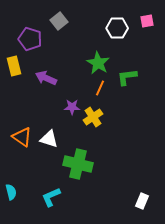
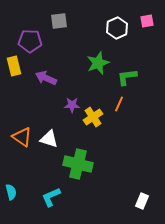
gray square: rotated 30 degrees clockwise
white hexagon: rotated 25 degrees counterclockwise
purple pentagon: moved 2 px down; rotated 15 degrees counterclockwise
green star: rotated 20 degrees clockwise
orange line: moved 19 px right, 16 px down
purple star: moved 2 px up
